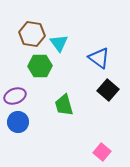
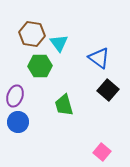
purple ellipse: rotated 50 degrees counterclockwise
